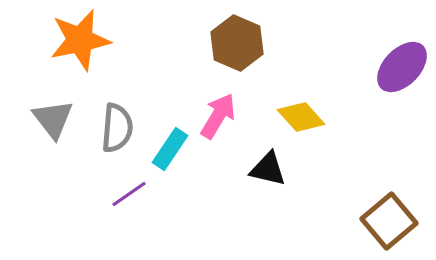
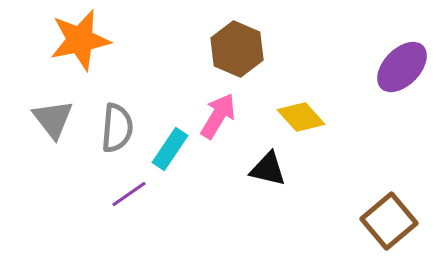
brown hexagon: moved 6 px down
